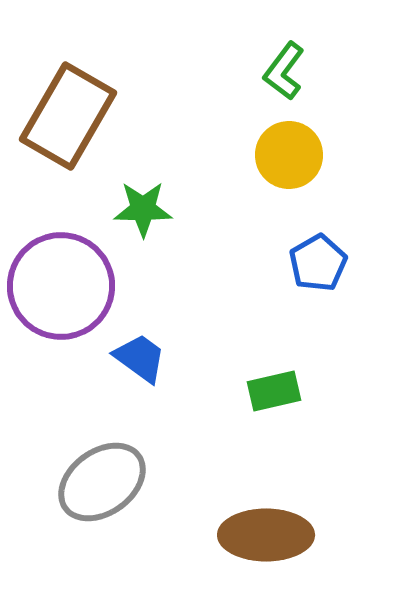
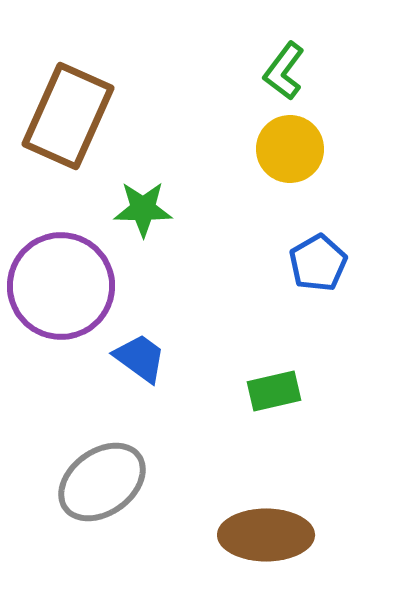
brown rectangle: rotated 6 degrees counterclockwise
yellow circle: moved 1 px right, 6 px up
